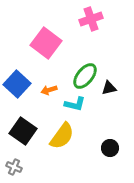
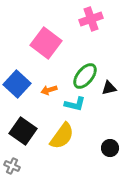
gray cross: moved 2 px left, 1 px up
